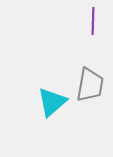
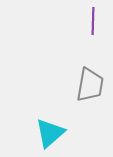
cyan triangle: moved 2 px left, 31 px down
